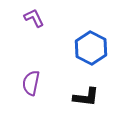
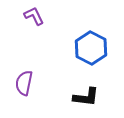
purple L-shape: moved 2 px up
purple semicircle: moved 7 px left
